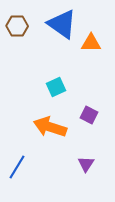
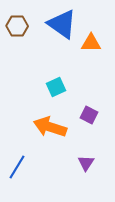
purple triangle: moved 1 px up
